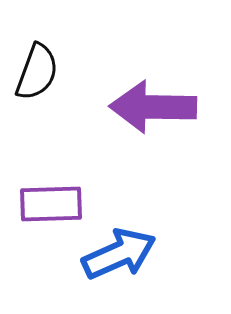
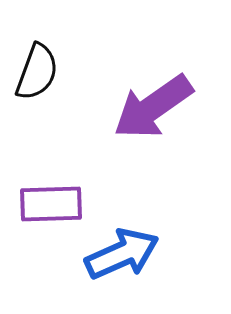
purple arrow: rotated 36 degrees counterclockwise
blue arrow: moved 3 px right
